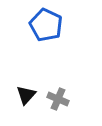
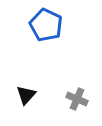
gray cross: moved 19 px right
